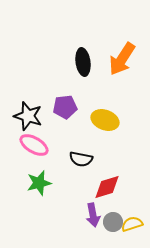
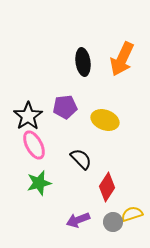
orange arrow: rotated 8 degrees counterclockwise
black star: rotated 20 degrees clockwise
pink ellipse: rotated 32 degrees clockwise
black semicircle: rotated 145 degrees counterclockwise
red diamond: rotated 40 degrees counterclockwise
purple arrow: moved 15 px left, 5 px down; rotated 80 degrees clockwise
yellow semicircle: moved 10 px up
